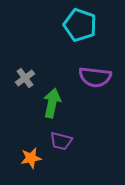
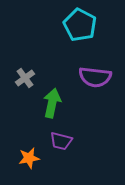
cyan pentagon: rotated 8 degrees clockwise
orange star: moved 2 px left
